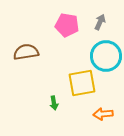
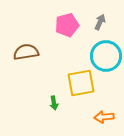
pink pentagon: rotated 25 degrees counterclockwise
yellow square: moved 1 px left
orange arrow: moved 1 px right, 3 px down
